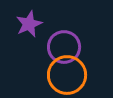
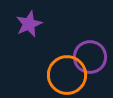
purple circle: moved 26 px right, 10 px down
